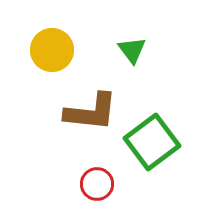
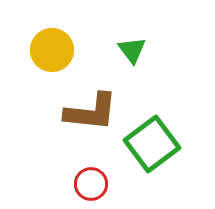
green square: moved 2 px down
red circle: moved 6 px left
